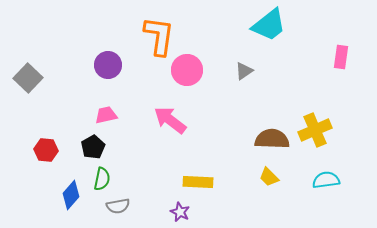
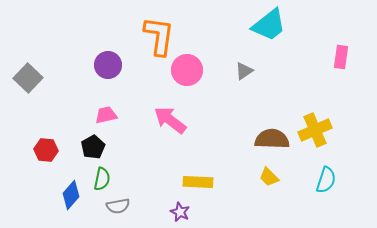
cyan semicircle: rotated 116 degrees clockwise
